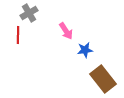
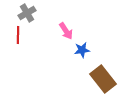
gray cross: moved 2 px left
blue star: moved 3 px left
